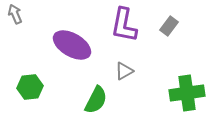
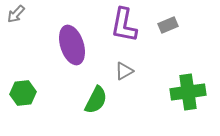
gray arrow: moved 1 px right; rotated 114 degrees counterclockwise
gray rectangle: moved 1 px left, 1 px up; rotated 30 degrees clockwise
purple ellipse: rotated 42 degrees clockwise
green hexagon: moved 7 px left, 6 px down
green cross: moved 1 px right, 1 px up
